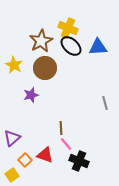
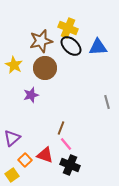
brown star: rotated 15 degrees clockwise
gray line: moved 2 px right, 1 px up
brown line: rotated 24 degrees clockwise
black cross: moved 9 px left, 4 px down
